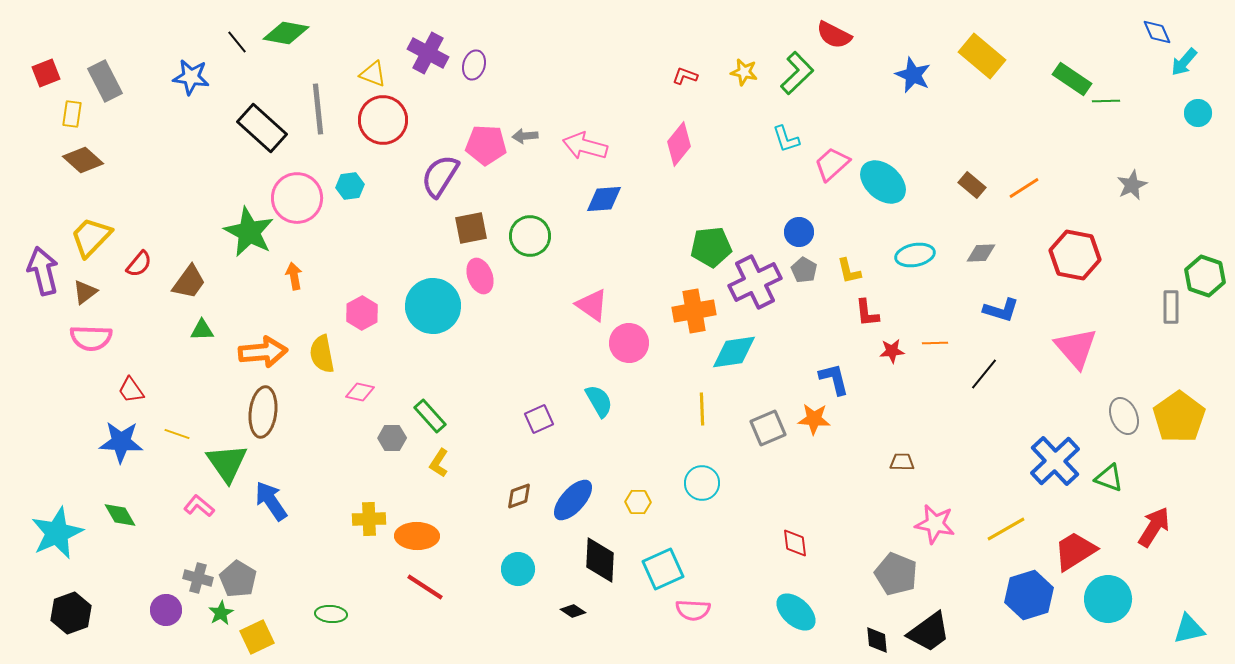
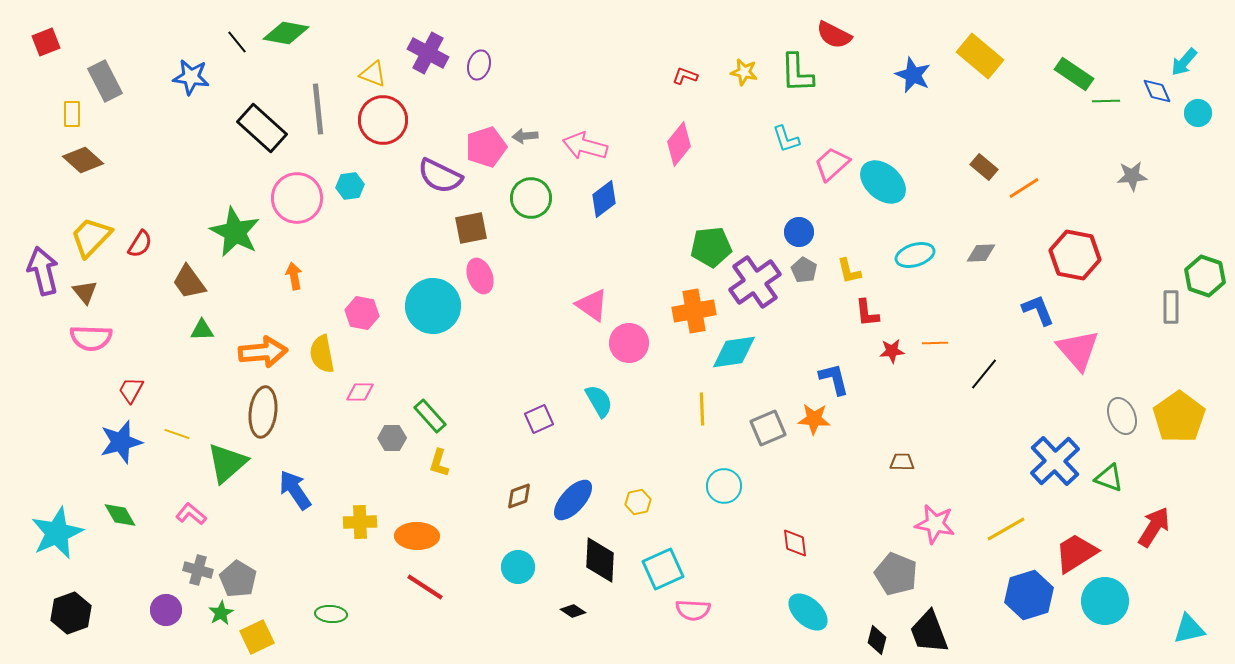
blue diamond at (1157, 32): moved 59 px down
yellow rectangle at (982, 56): moved 2 px left
purple ellipse at (474, 65): moved 5 px right
red square at (46, 73): moved 31 px up
green L-shape at (797, 73): rotated 132 degrees clockwise
green rectangle at (1072, 79): moved 2 px right, 5 px up
yellow rectangle at (72, 114): rotated 8 degrees counterclockwise
pink pentagon at (486, 145): moved 2 px down; rotated 21 degrees counterclockwise
purple semicircle at (440, 176): rotated 96 degrees counterclockwise
brown rectangle at (972, 185): moved 12 px right, 18 px up
gray star at (1132, 185): moved 9 px up; rotated 20 degrees clockwise
blue diamond at (604, 199): rotated 33 degrees counterclockwise
green star at (249, 232): moved 14 px left
green circle at (530, 236): moved 1 px right, 38 px up
cyan ellipse at (915, 255): rotated 6 degrees counterclockwise
red semicircle at (139, 264): moved 1 px right, 20 px up; rotated 8 degrees counterclockwise
brown trapezoid at (189, 282): rotated 108 degrees clockwise
purple cross at (755, 282): rotated 9 degrees counterclockwise
brown triangle at (85, 292): rotated 32 degrees counterclockwise
blue L-shape at (1001, 310): moved 37 px right; rotated 129 degrees counterclockwise
pink hexagon at (362, 313): rotated 20 degrees counterclockwise
pink triangle at (1076, 348): moved 2 px right, 2 px down
red trapezoid at (131, 390): rotated 64 degrees clockwise
pink diamond at (360, 392): rotated 12 degrees counterclockwise
gray ellipse at (1124, 416): moved 2 px left
blue star at (121, 442): rotated 18 degrees counterclockwise
green triangle at (227, 463): rotated 24 degrees clockwise
yellow L-shape at (439, 463): rotated 16 degrees counterclockwise
cyan circle at (702, 483): moved 22 px right, 3 px down
blue arrow at (271, 501): moved 24 px right, 11 px up
yellow hexagon at (638, 502): rotated 15 degrees counterclockwise
pink L-shape at (199, 506): moved 8 px left, 8 px down
yellow cross at (369, 519): moved 9 px left, 3 px down
red trapezoid at (1075, 551): moved 1 px right, 2 px down
cyan circle at (518, 569): moved 2 px up
gray cross at (198, 578): moved 8 px up
cyan circle at (1108, 599): moved 3 px left, 2 px down
cyan ellipse at (796, 612): moved 12 px right
black trapezoid at (929, 632): rotated 105 degrees clockwise
black diamond at (877, 640): rotated 20 degrees clockwise
